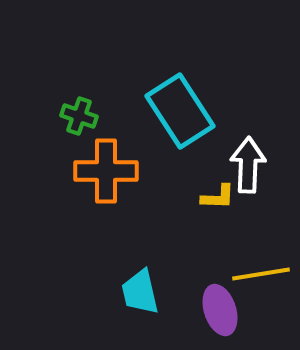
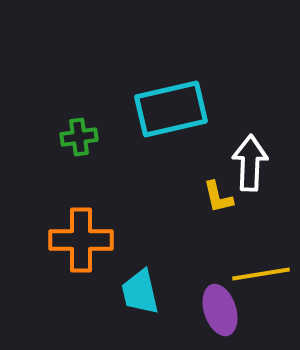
cyan rectangle: moved 9 px left, 2 px up; rotated 70 degrees counterclockwise
green cross: moved 21 px down; rotated 27 degrees counterclockwise
white arrow: moved 2 px right, 2 px up
orange cross: moved 25 px left, 69 px down
yellow L-shape: rotated 75 degrees clockwise
